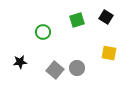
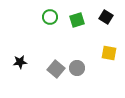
green circle: moved 7 px right, 15 px up
gray square: moved 1 px right, 1 px up
